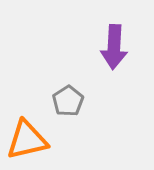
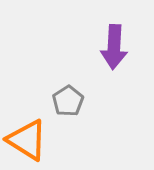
orange triangle: rotated 45 degrees clockwise
